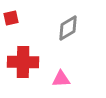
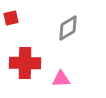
red cross: moved 2 px right, 1 px down
